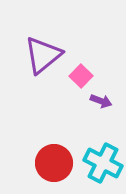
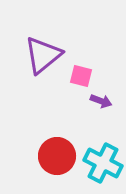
pink square: rotated 30 degrees counterclockwise
red circle: moved 3 px right, 7 px up
